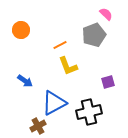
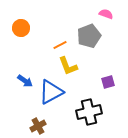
pink semicircle: rotated 24 degrees counterclockwise
orange circle: moved 2 px up
gray pentagon: moved 5 px left, 1 px down
blue triangle: moved 3 px left, 11 px up
